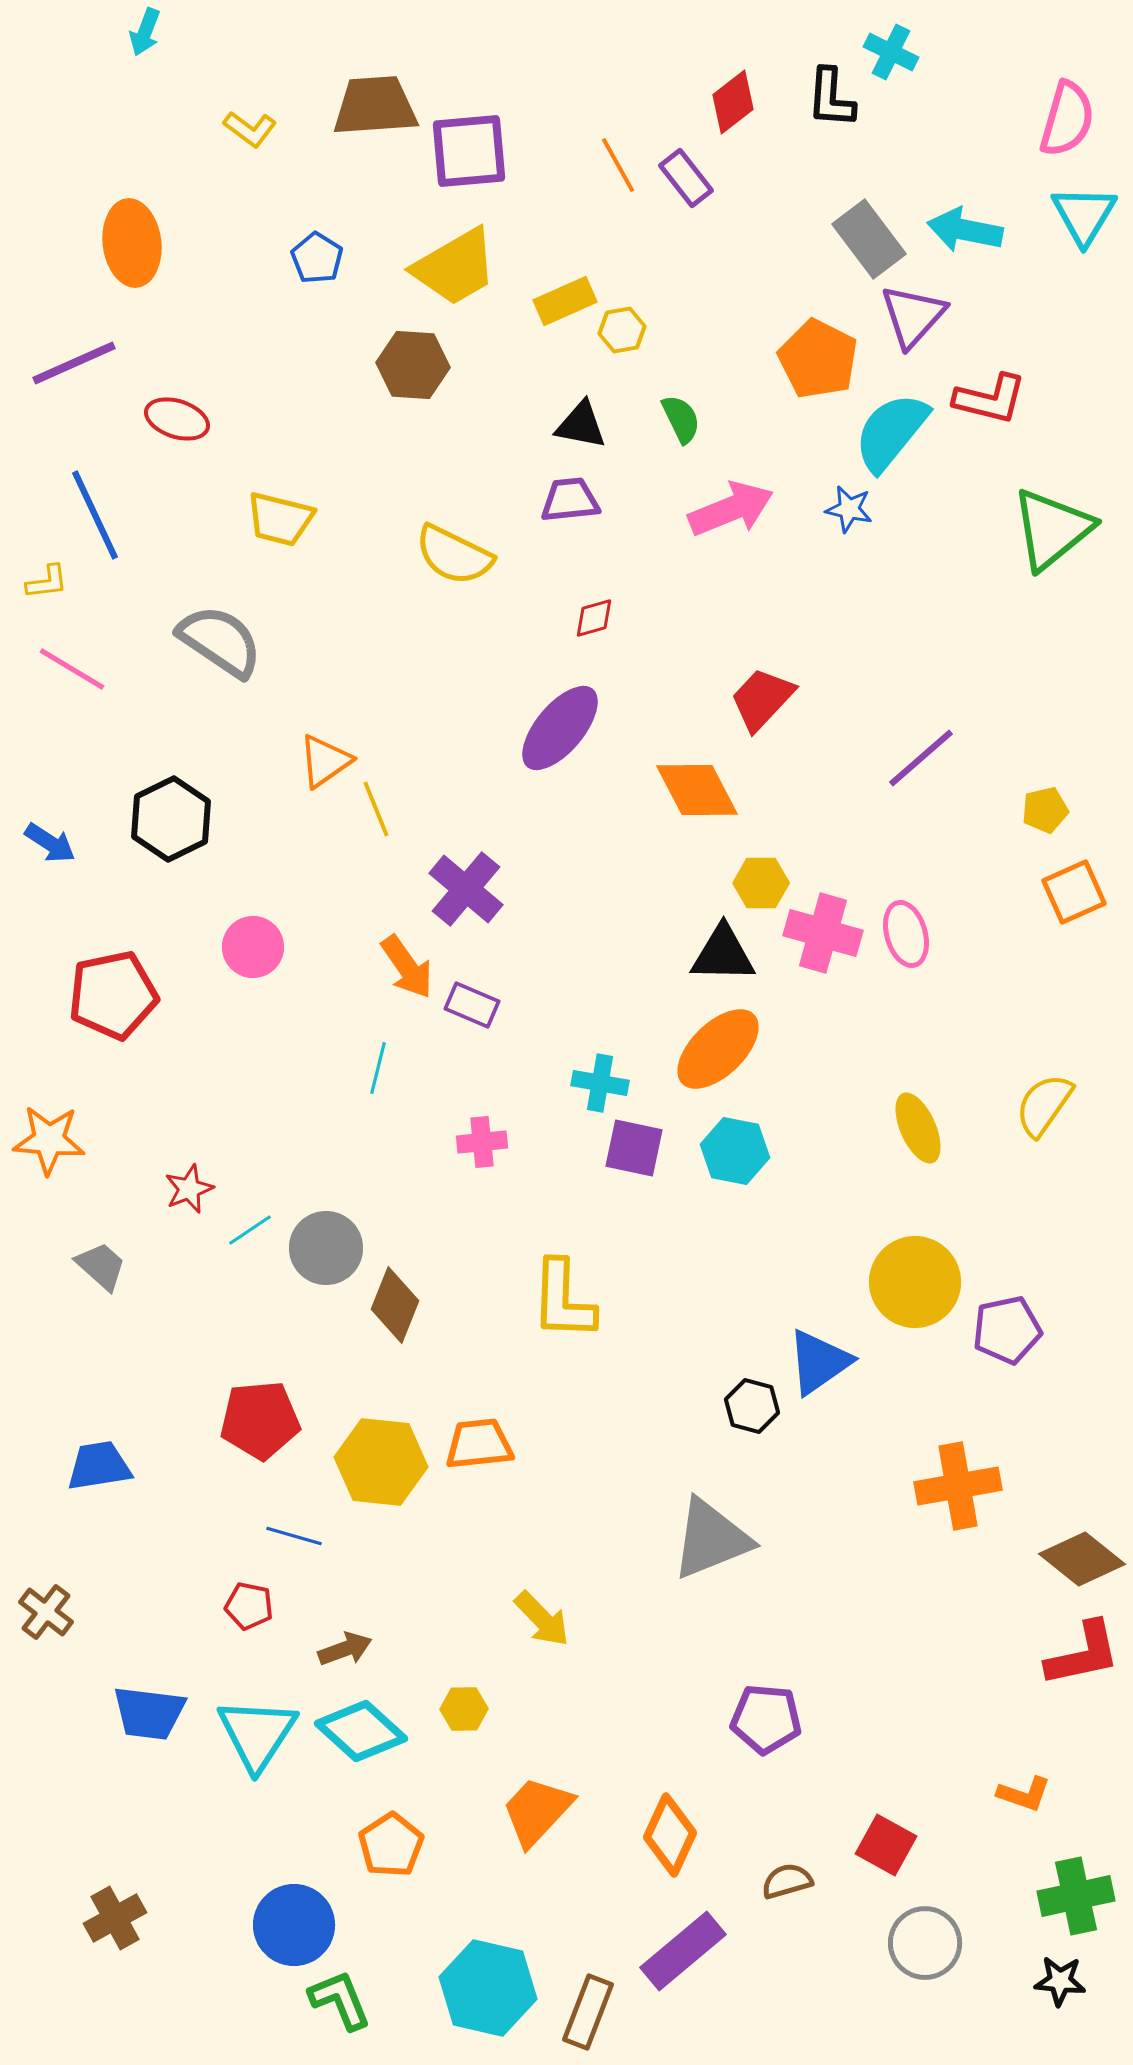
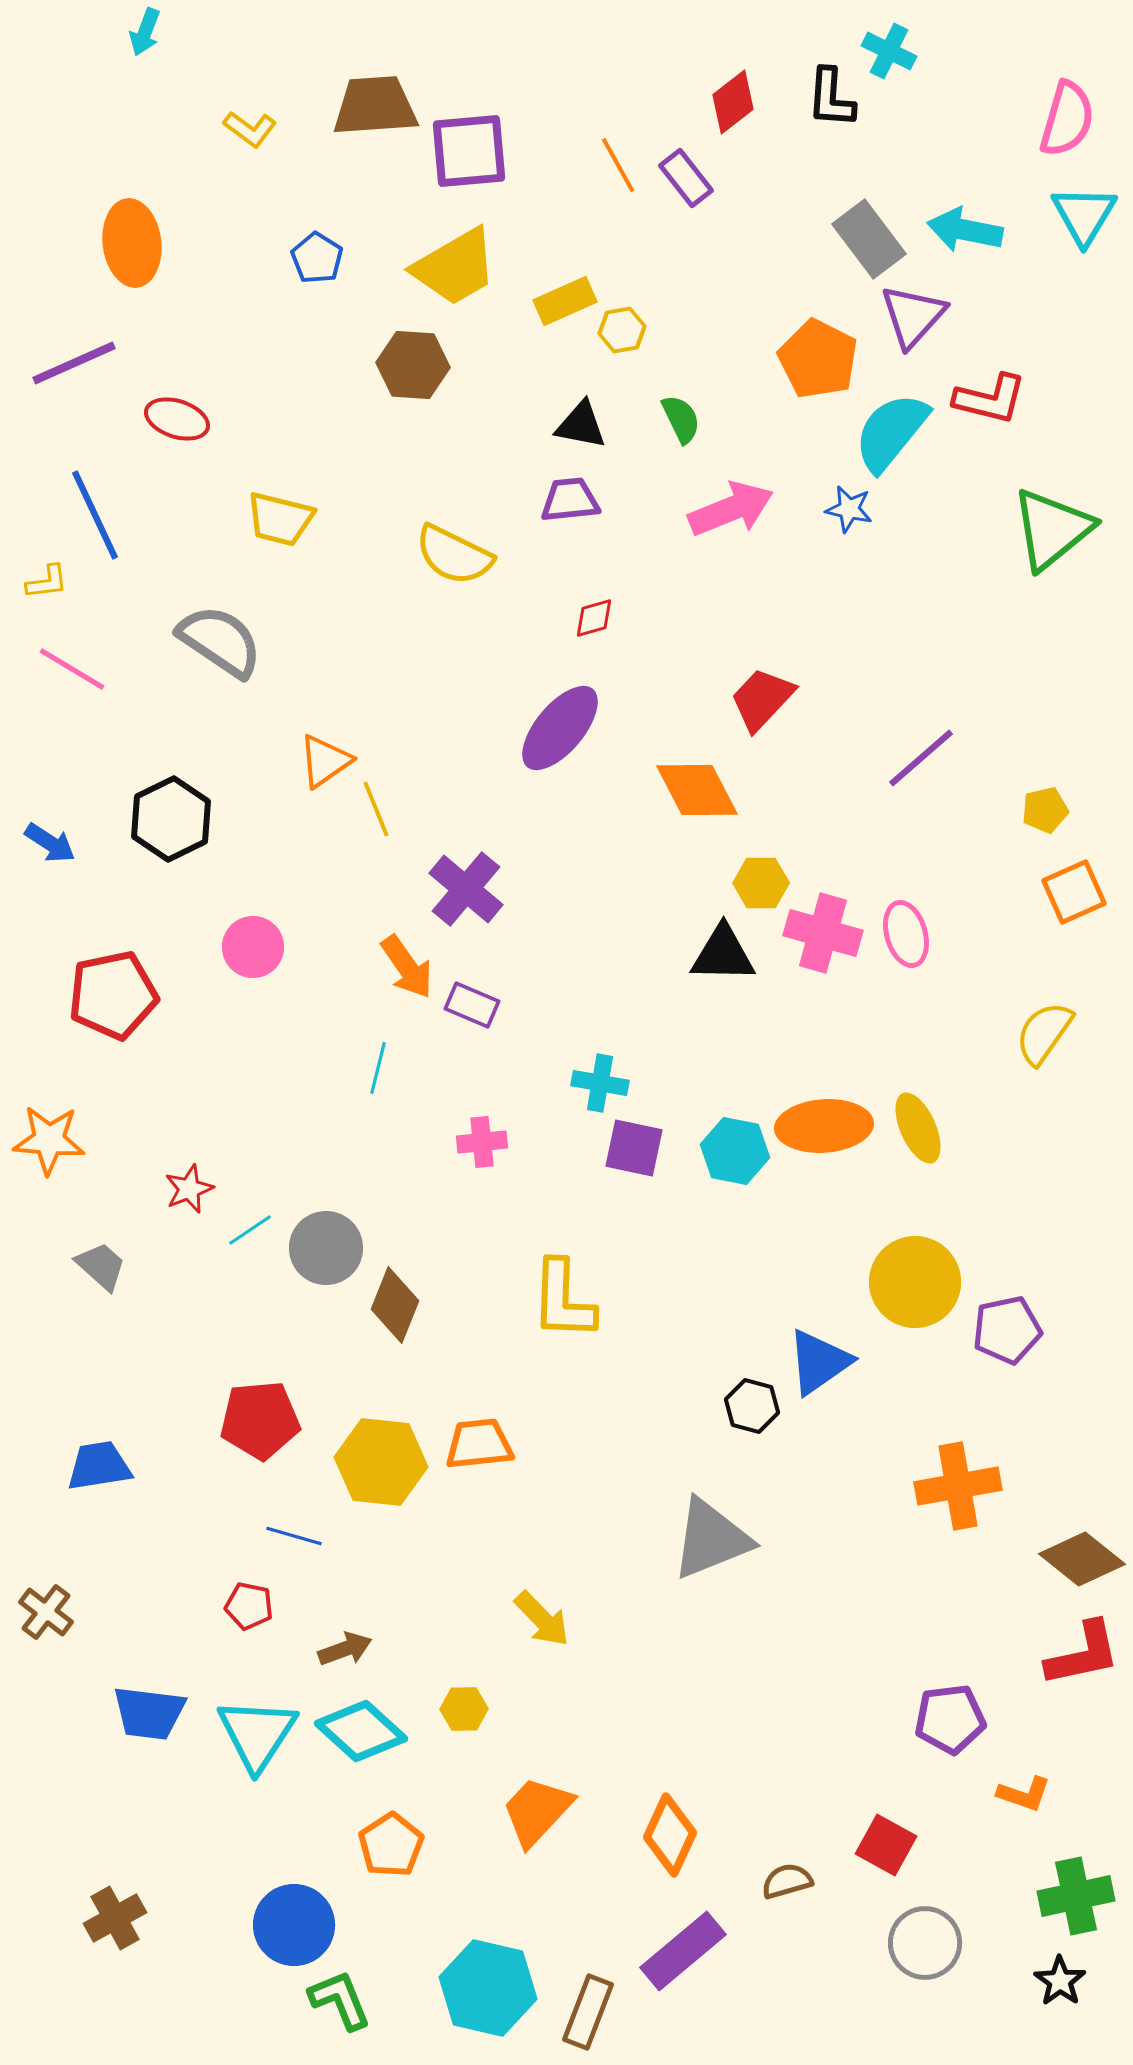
cyan cross at (891, 52): moved 2 px left, 1 px up
orange ellipse at (718, 1049): moved 106 px right, 77 px down; rotated 40 degrees clockwise
yellow semicircle at (1044, 1105): moved 72 px up
purple pentagon at (766, 1719): moved 184 px right; rotated 12 degrees counterclockwise
black star at (1060, 1981): rotated 30 degrees clockwise
